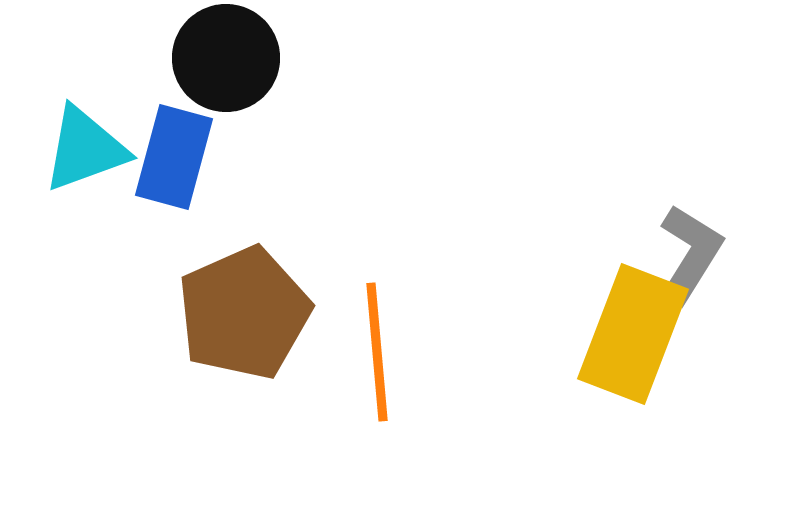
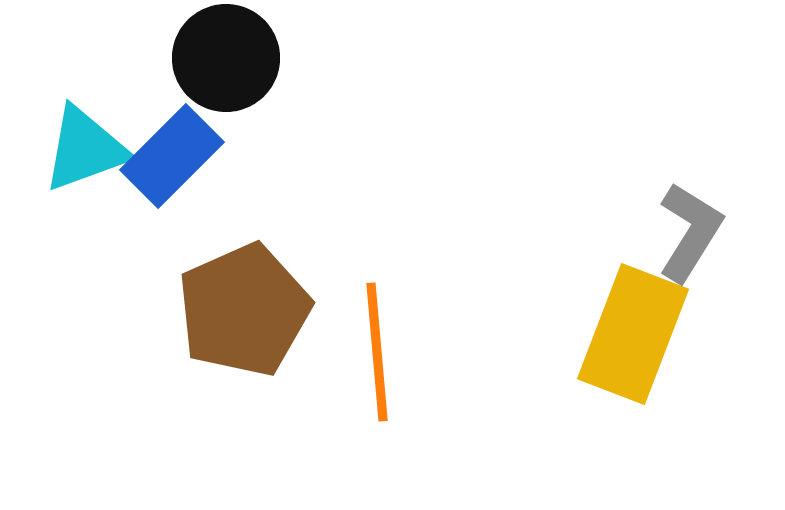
blue rectangle: moved 2 px left, 1 px up; rotated 30 degrees clockwise
gray L-shape: moved 22 px up
brown pentagon: moved 3 px up
